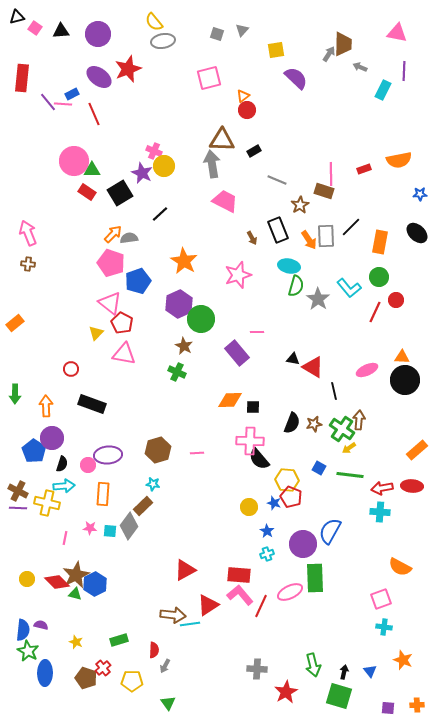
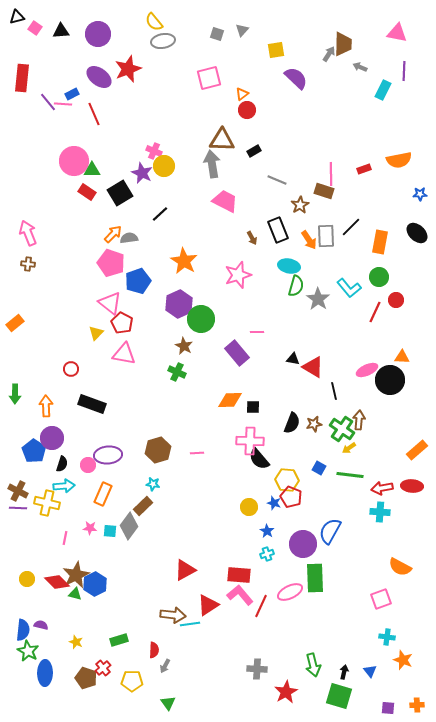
orange triangle at (243, 96): moved 1 px left, 2 px up
black circle at (405, 380): moved 15 px left
orange rectangle at (103, 494): rotated 20 degrees clockwise
cyan cross at (384, 627): moved 3 px right, 10 px down
